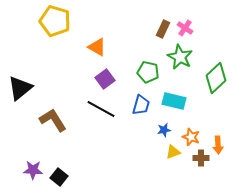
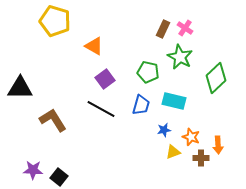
orange triangle: moved 3 px left, 1 px up
black triangle: rotated 40 degrees clockwise
